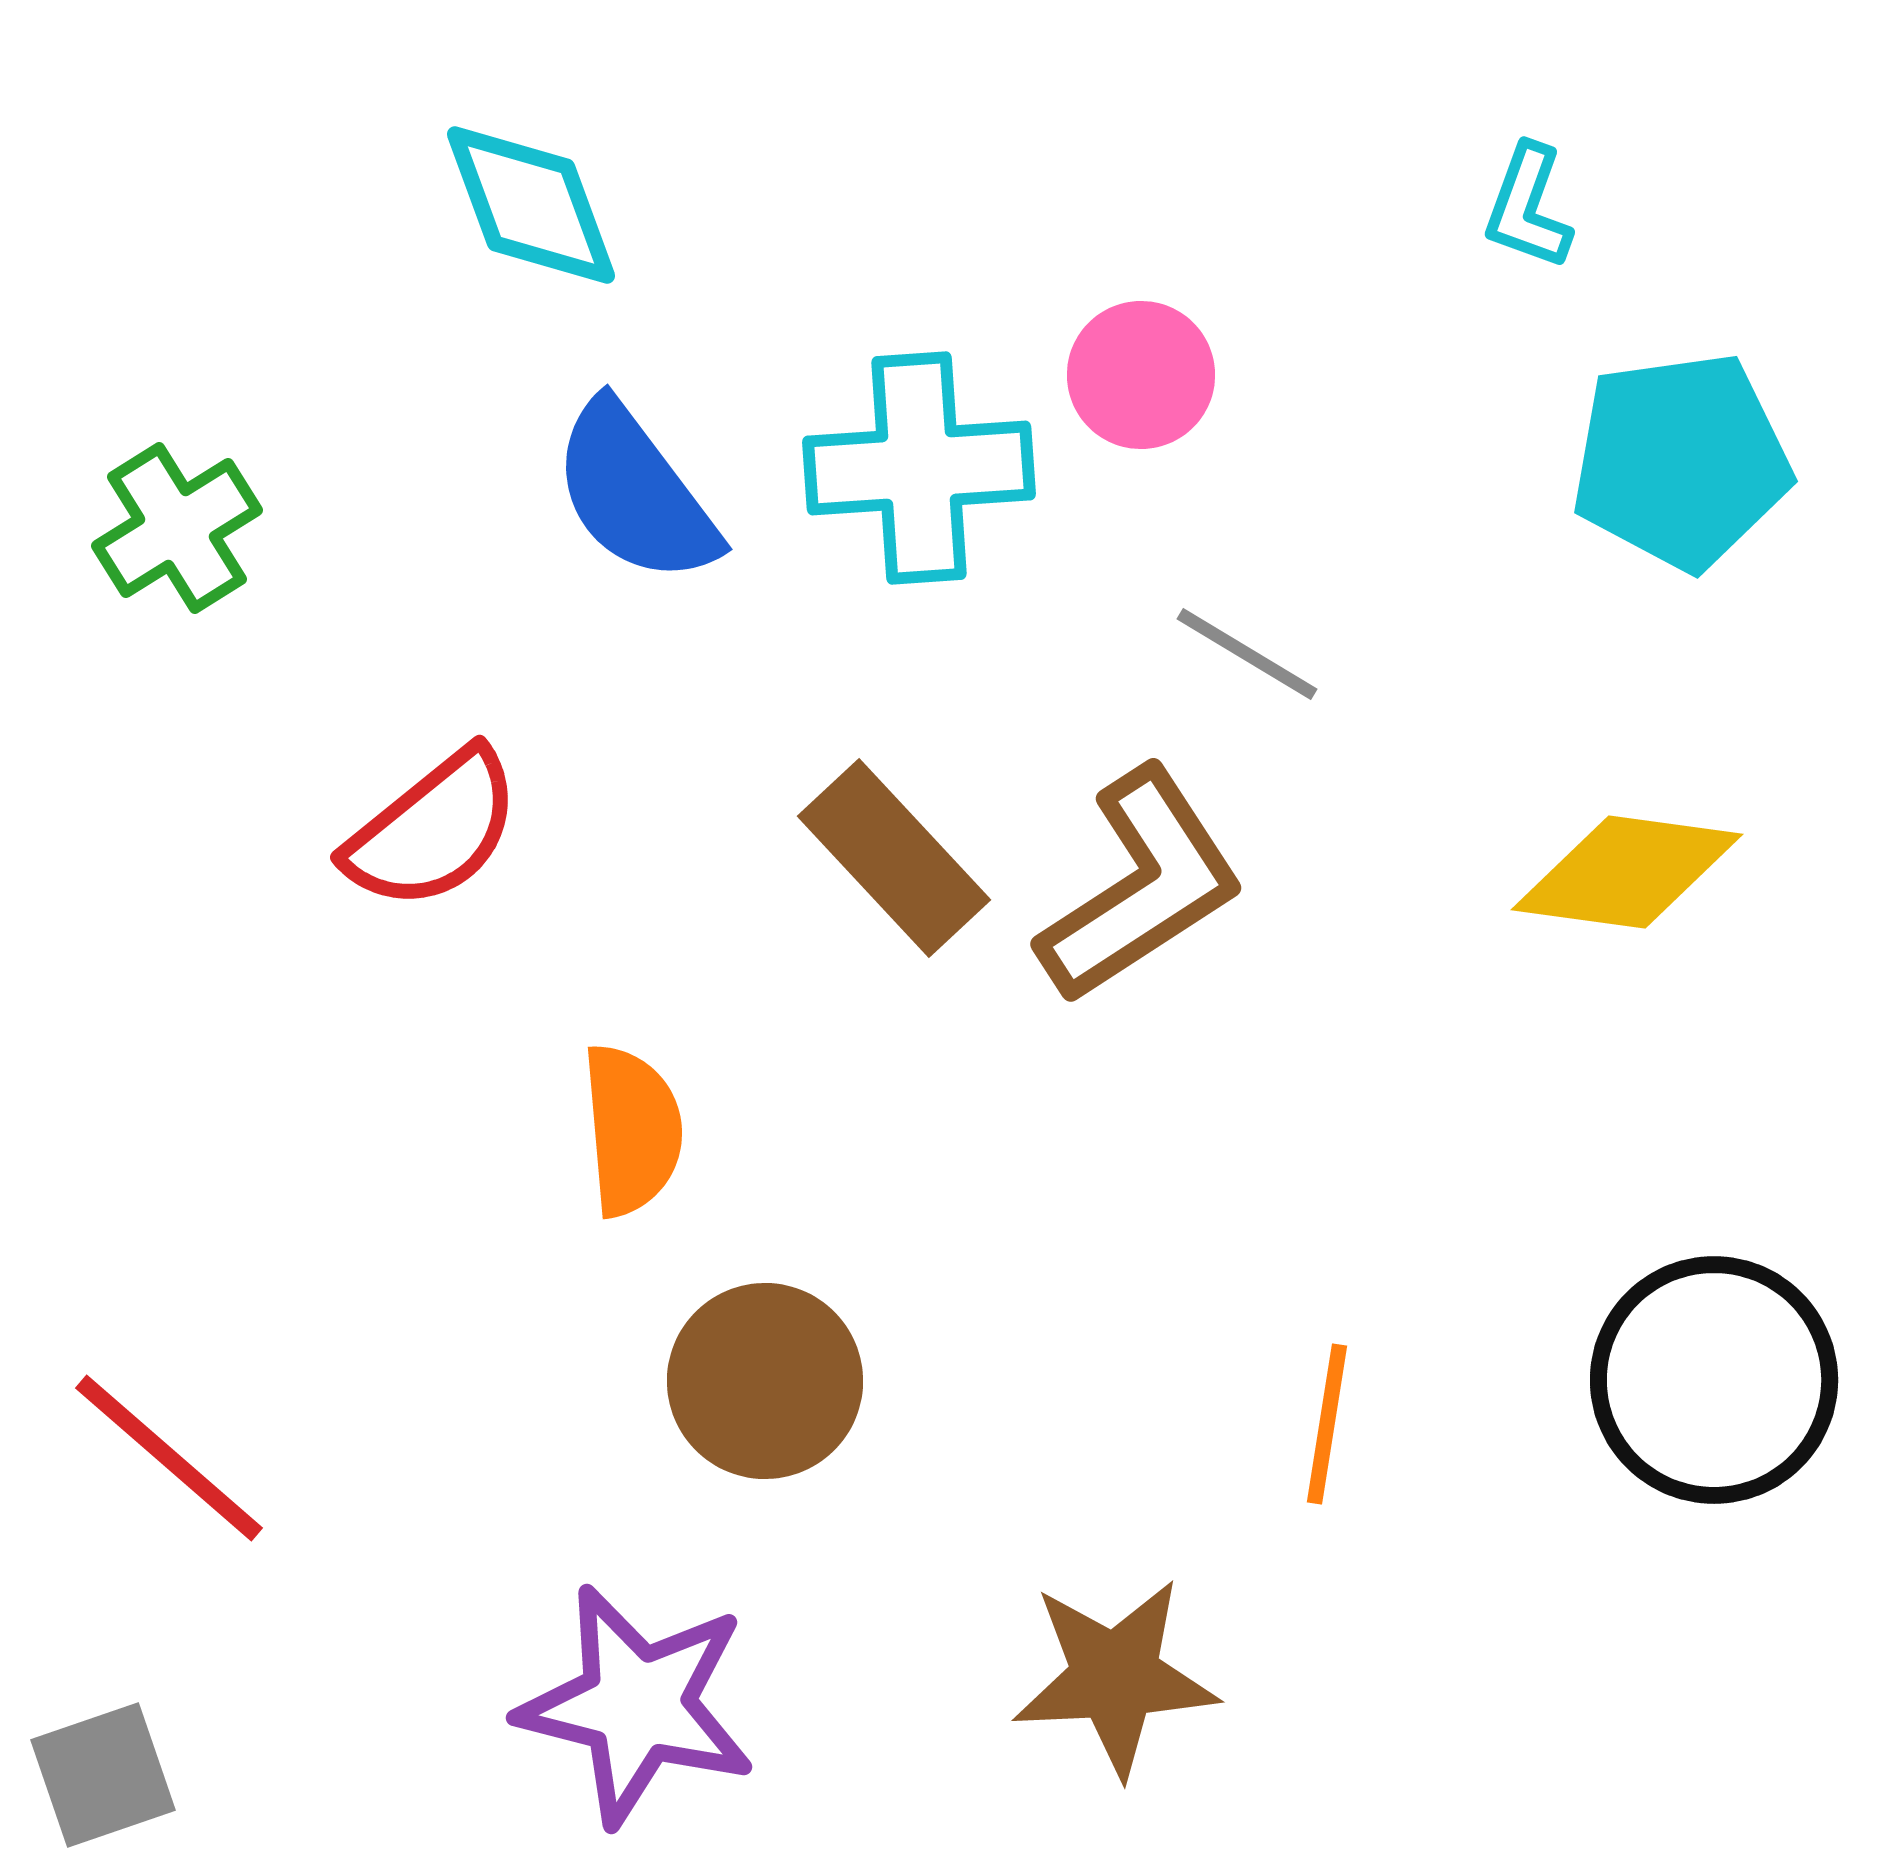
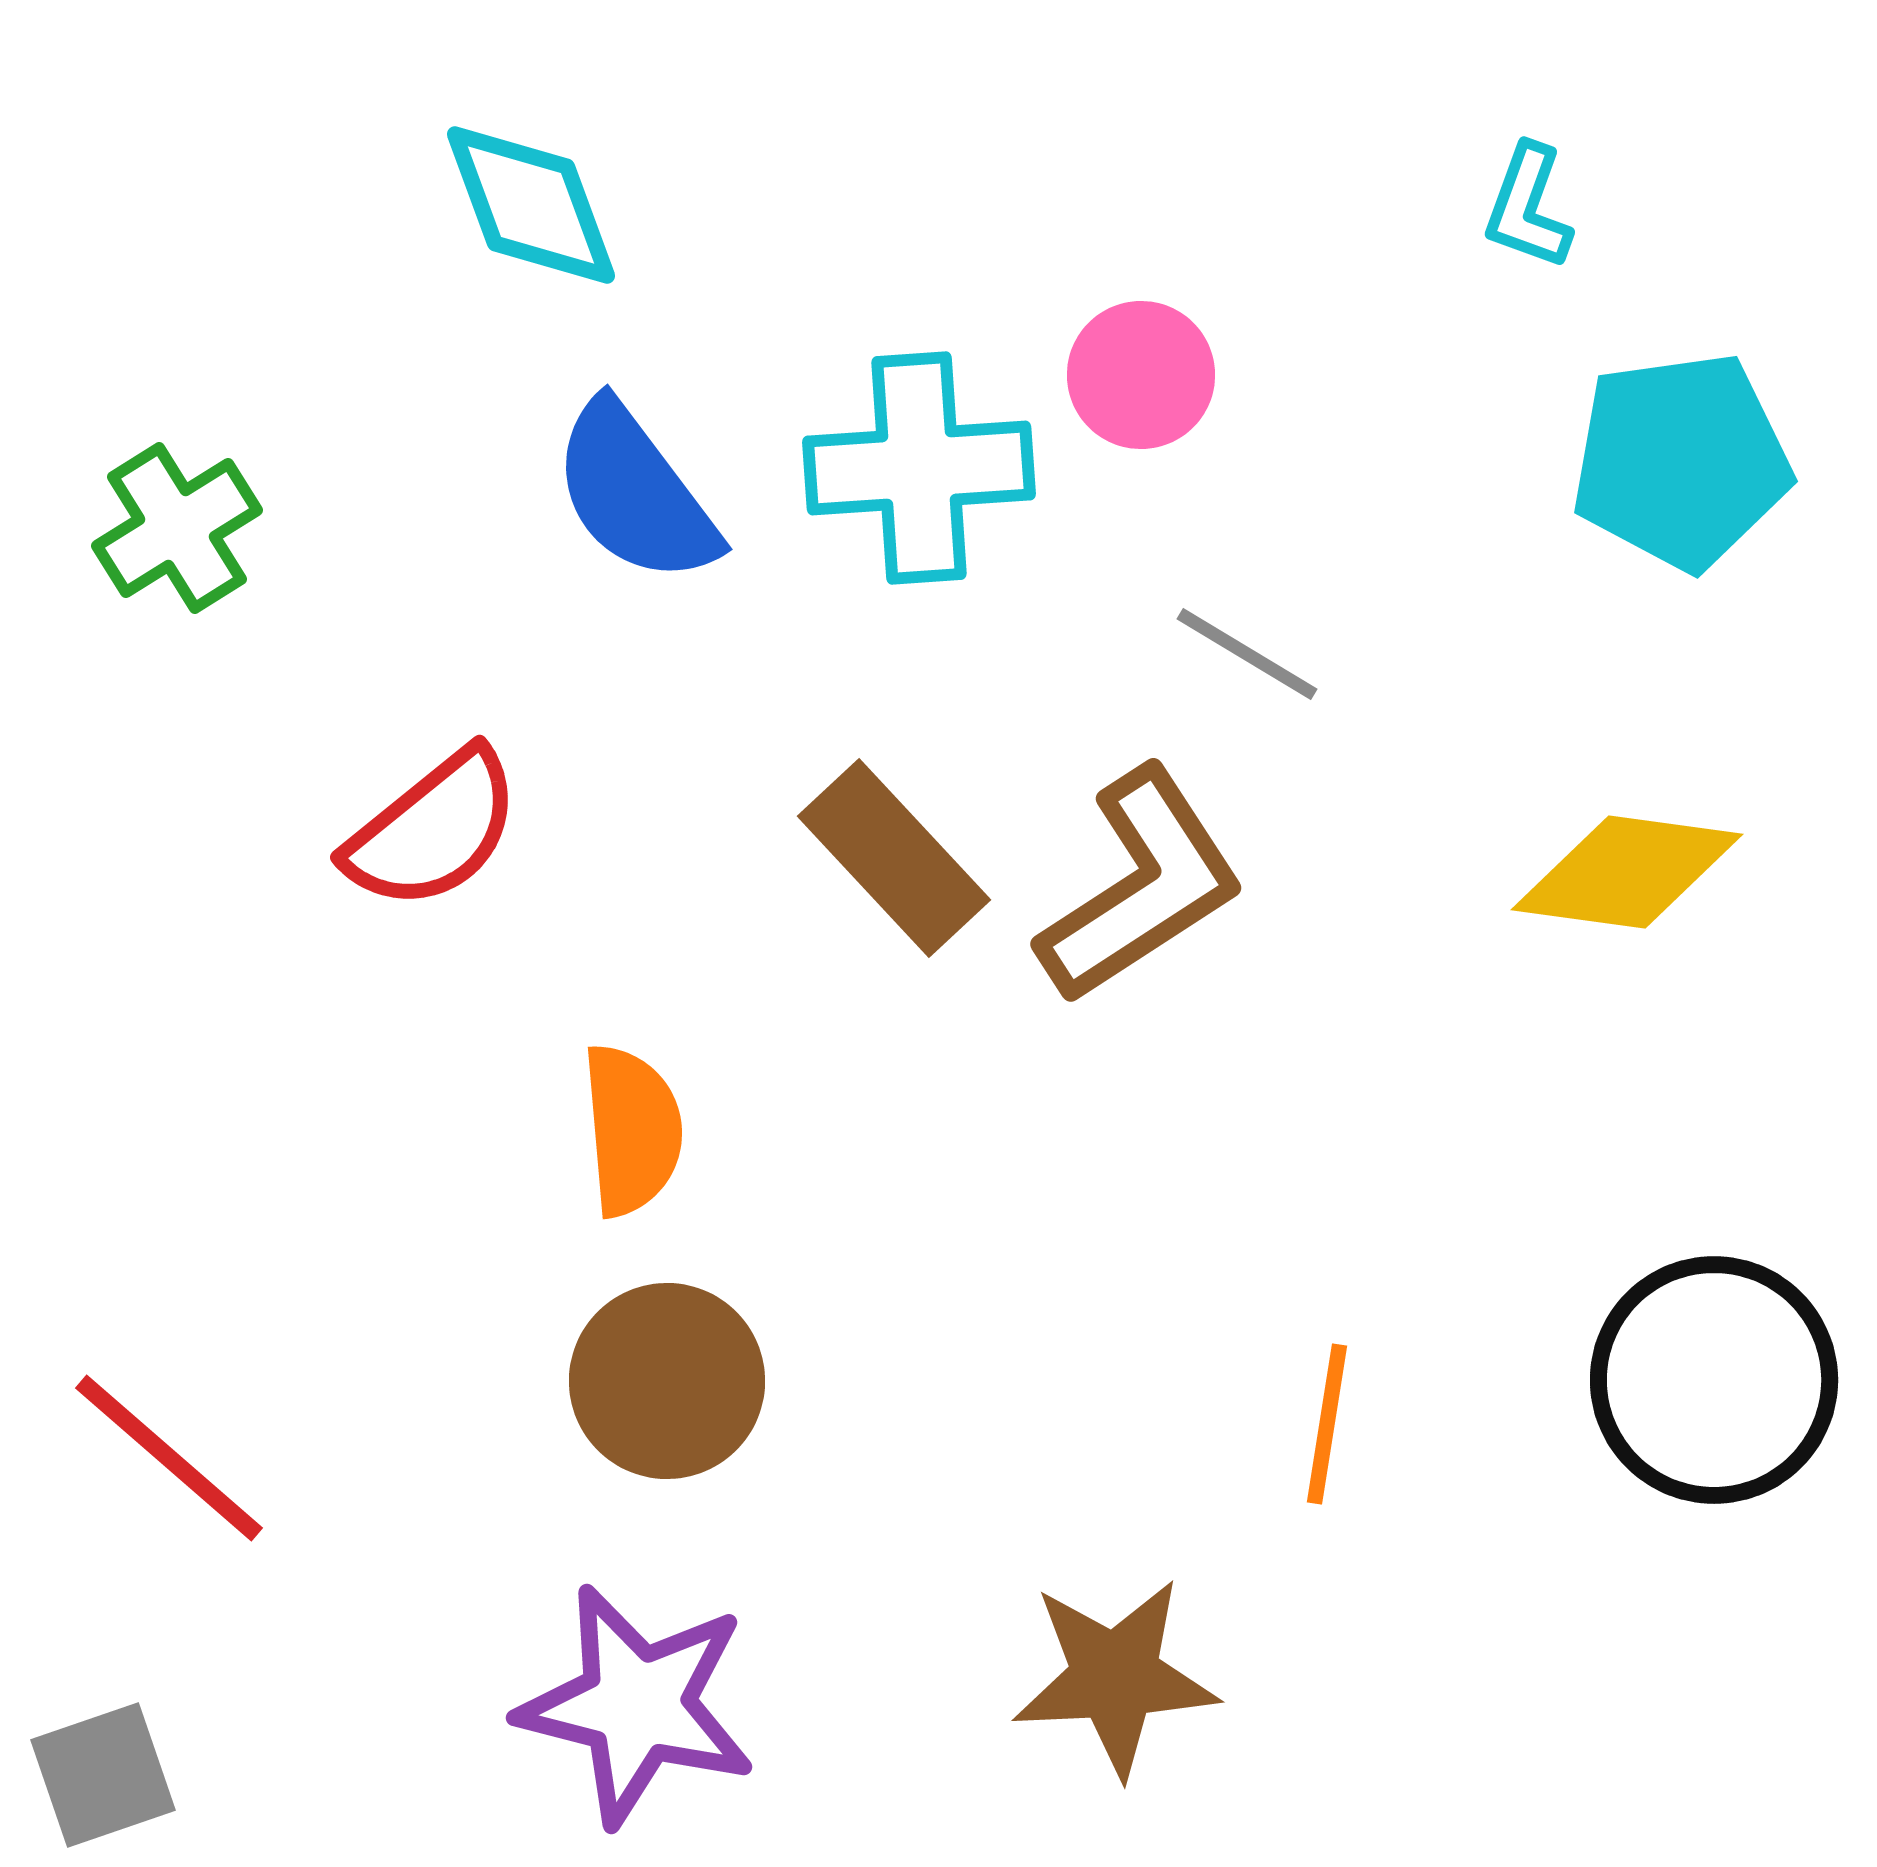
brown circle: moved 98 px left
